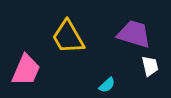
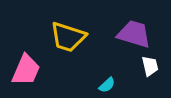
yellow trapezoid: rotated 42 degrees counterclockwise
